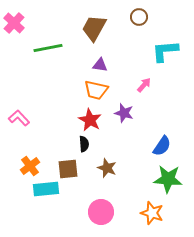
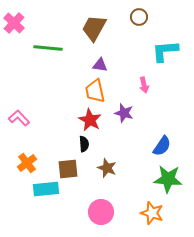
green line: rotated 16 degrees clockwise
pink arrow: rotated 126 degrees clockwise
orange trapezoid: moved 1 px left, 1 px down; rotated 65 degrees clockwise
orange cross: moved 3 px left, 3 px up
